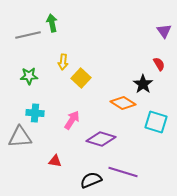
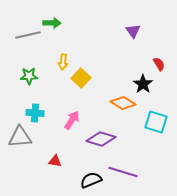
green arrow: rotated 102 degrees clockwise
purple triangle: moved 31 px left
